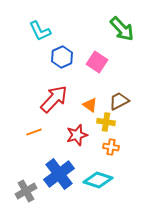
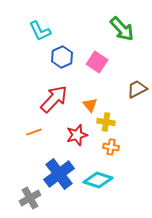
brown trapezoid: moved 18 px right, 12 px up
orange triangle: rotated 14 degrees clockwise
gray cross: moved 4 px right, 7 px down
